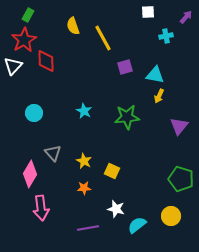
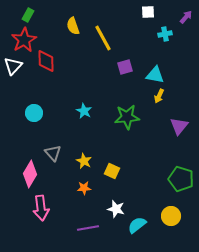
cyan cross: moved 1 px left, 2 px up
